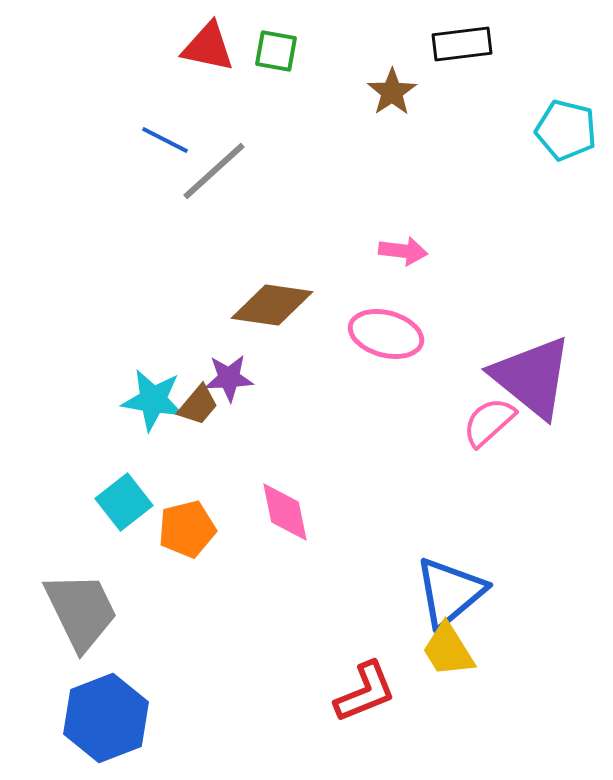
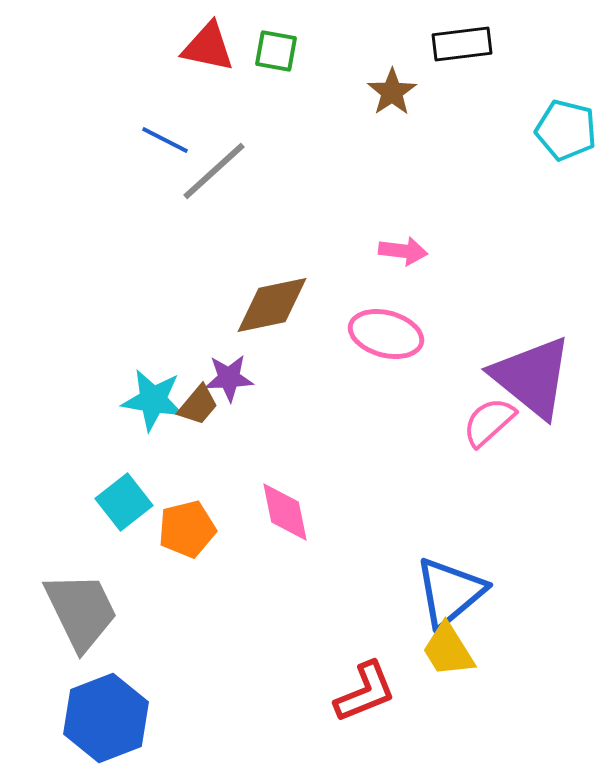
brown diamond: rotated 20 degrees counterclockwise
